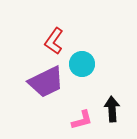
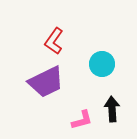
cyan circle: moved 20 px right
